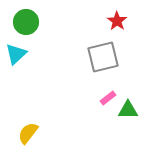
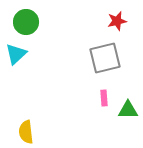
red star: rotated 24 degrees clockwise
gray square: moved 2 px right, 1 px down
pink rectangle: moved 4 px left; rotated 56 degrees counterclockwise
yellow semicircle: moved 2 px left, 1 px up; rotated 45 degrees counterclockwise
